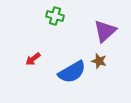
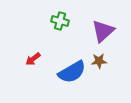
green cross: moved 5 px right, 5 px down
purple triangle: moved 2 px left
brown star: rotated 21 degrees counterclockwise
